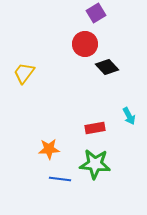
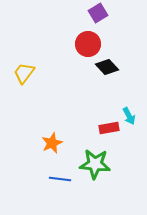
purple square: moved 2 px right
red circle: moved 3 px right
red rectangle: moved 14 px right
orange star: moved 3 px right, 6 px up; rotated 20 degrees counterclockwise
